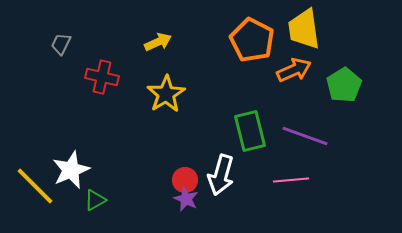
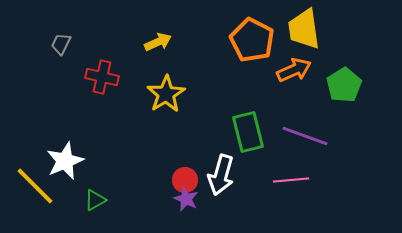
green rectangle: moved 2 px left, 1 px down
white star: moved 6 px left, 9 px up
